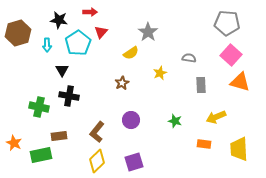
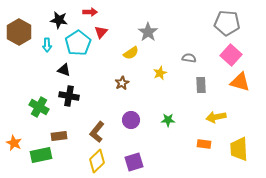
brown hexagon: moved 1 px right, 1 px up; rotated 15 degrees counterclockwise
black triangle: moved 2 px right; rotated 40 degrees counterclockwise
green cross: rotated 18 degrees clockwise
yellow arrow: rotated 12 degrees clockwise
green star: moved 7 px left, 1 px up; rotated 16 degrees counterclockwise
